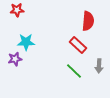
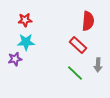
red star: moved 8 px right, 10 px down
gray arrow: moved 1 px left, 1 px up
green line: moved 1 px right, 2 px down
